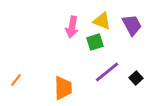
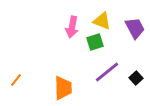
purple trapezoid: moved 3 px right, 3 px down
